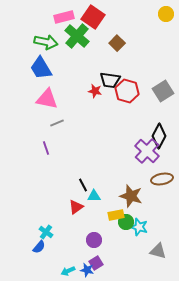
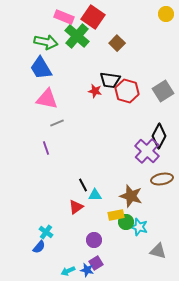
pink rectangle: rotated 36 degrees clockwise
cyan triangle: moved 1 px right, 1 px up
